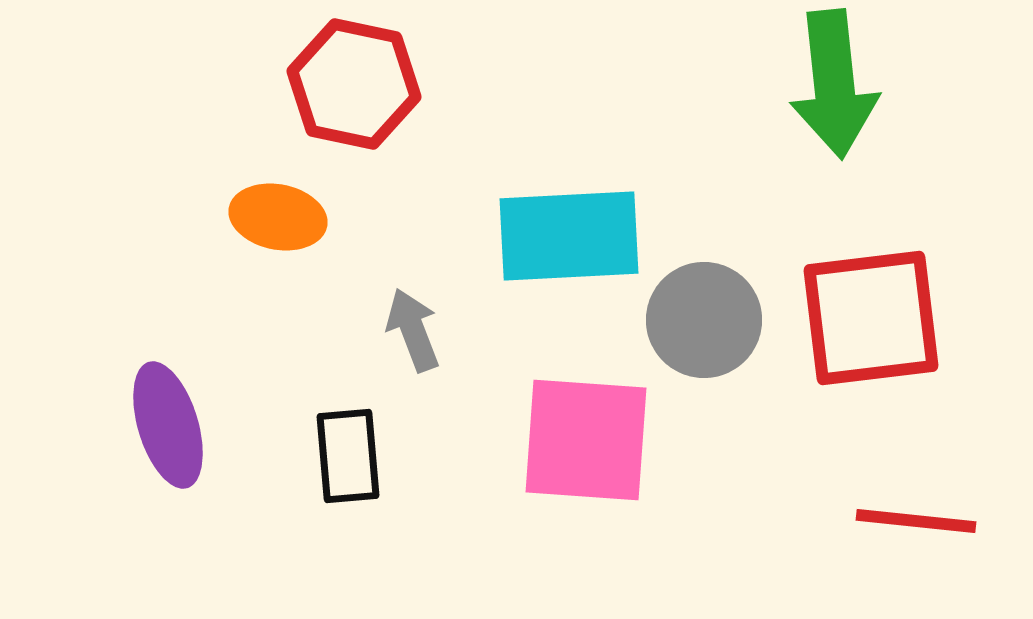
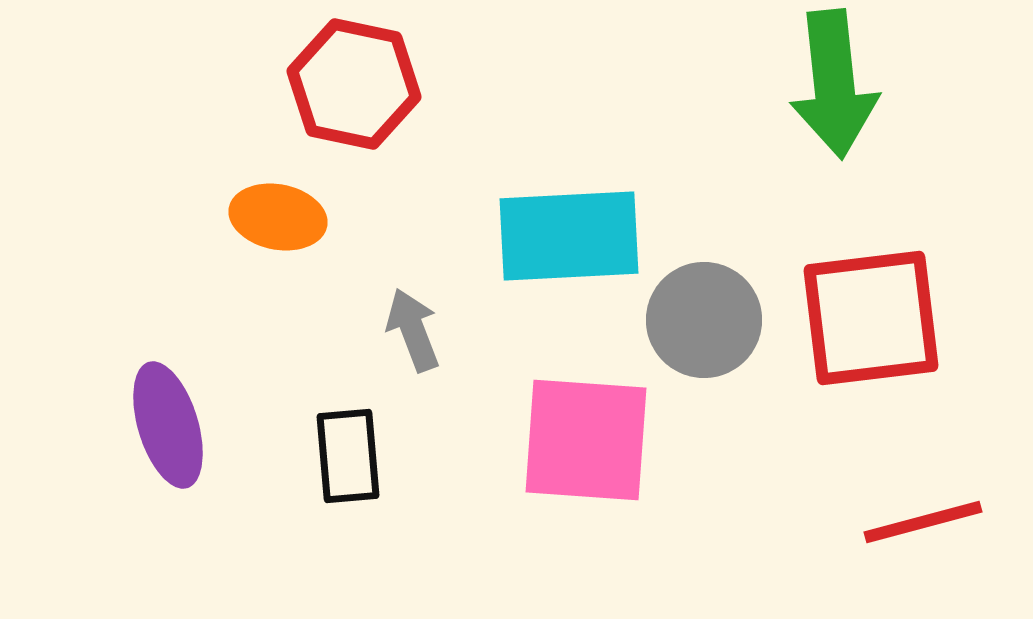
red line: moved 7 px right, 1 px down; rotated 21 degrees counterclockwise
